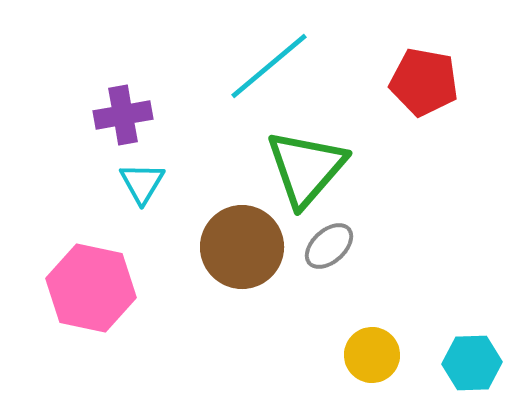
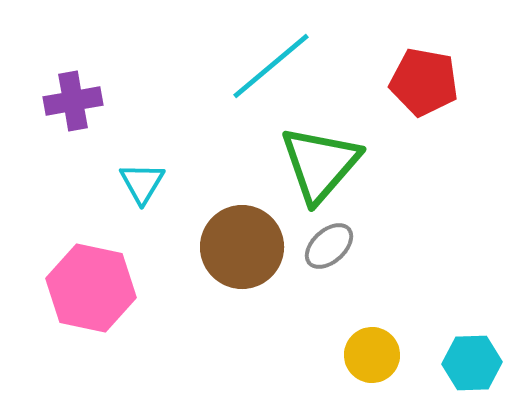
cyan line: moved 2 px right
purple cross: moved 50 px left, 14 px up
green triangle: moved 14 px right, 4 px up
